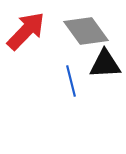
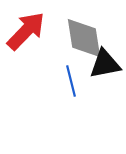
gray diamond: moved 2 px left, 7 px down; rotated 27 degrees clockwise
black triangle: rotated 8 degrees counterclockwise
